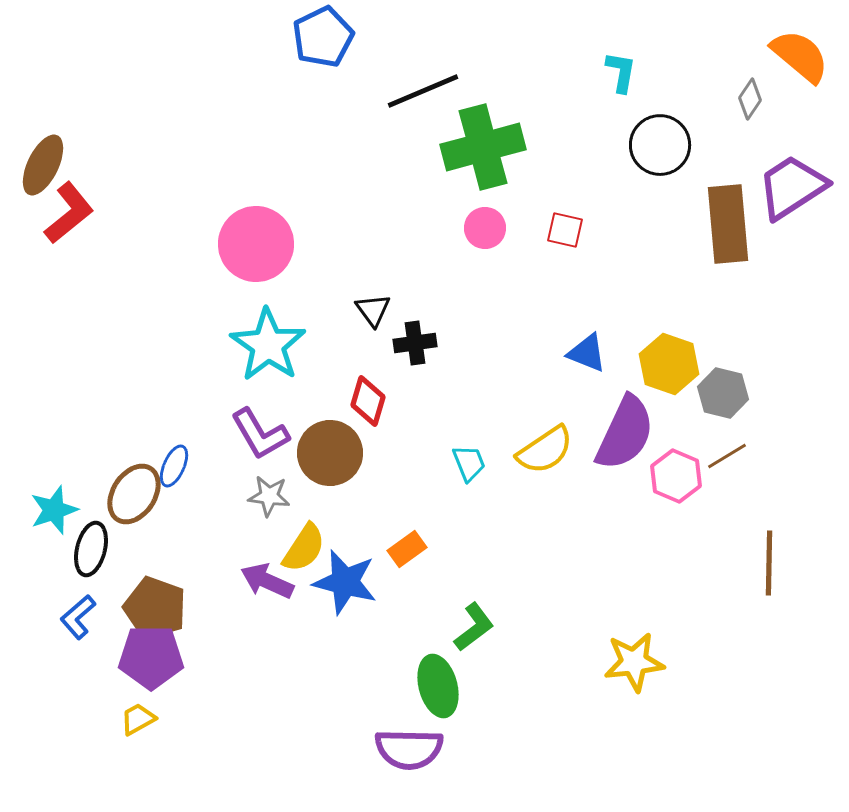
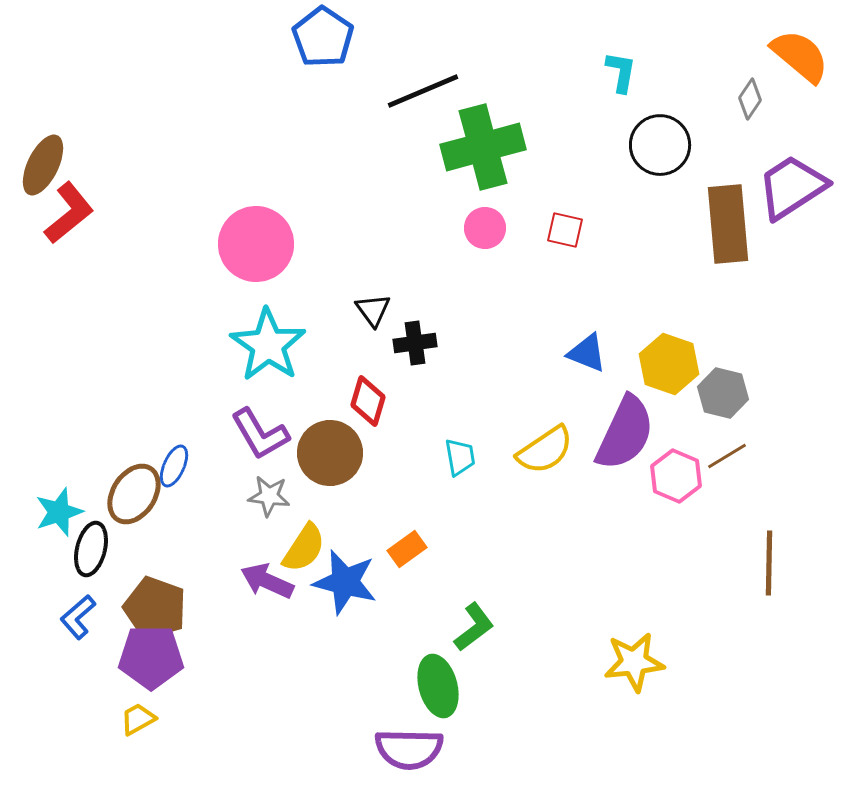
blue pentagon at (323, 37): rotated 12 degrees counterclockwise
cyan trapezoid at (469, 463): moved 9 px left, 6 px up; rotated 12 degrees clockwise
cyan star at (54, 510): moved 5 px right, 2 px down
